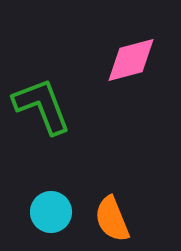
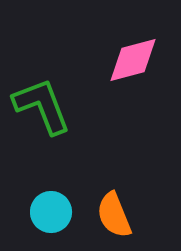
pink diamond: moved 2 px right
orange semicircle: moved 2 px right, 4 px up
